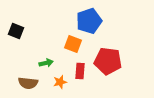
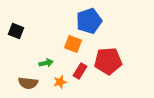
red pentagon: rotated 12 degrees counterclockwise
red rectangle: rotated 28 degrees clockwise
